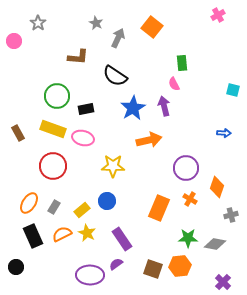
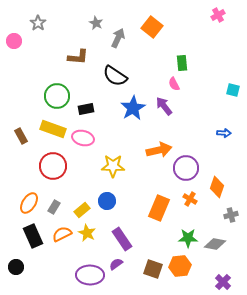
purple arrow at (164, 106): rotated 24 degrees counterclockwise
brown rectangle at (18, 133): moved 3 px right, 3 px down
orange arrow at (149, 140): moved 10 px right, 10 px down
